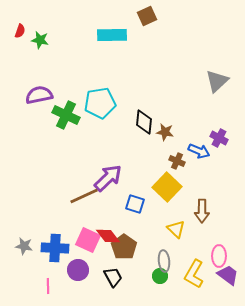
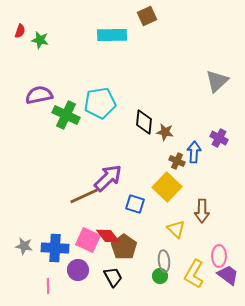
blue arrow: moved 5 px left, 1 px down; rotated 110 degrees counterclockwise
